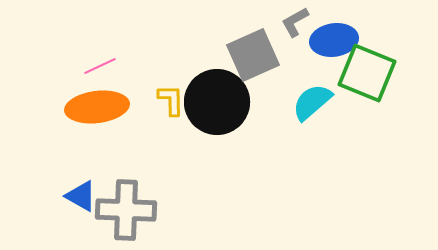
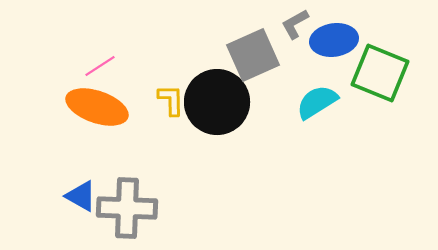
gray L-shape: moved 2 px down
pink line: rotated 8 degrees counterclockwise
green square: moved 13 px right
cyan semicircle: moved 5 px right; rotated 9 degrees clockwise
orange ellipse: rotated 26 degrees clockwise
gray cross: moved 1 px right, 2 px up
